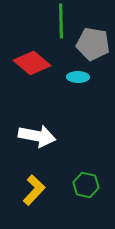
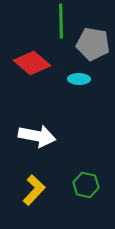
cyan ellipse: moved 1 px right, 2 px down
